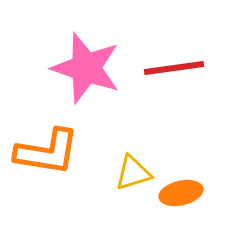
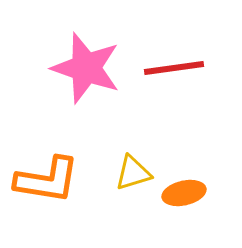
orange L-shape: moved 28 px down
orange ellipse: moved 3 px right
